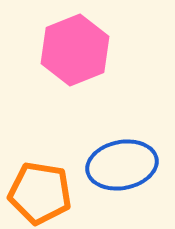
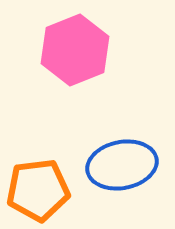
orange pentagon: moved 2 px left, 3 px up; rotated 16 degrees counterclockwise
